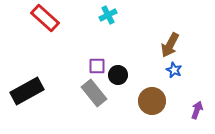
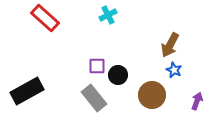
gray rectangle: moved 5 px down
brown circle: moved 6 px up
purple arrow: moved 9 px up
